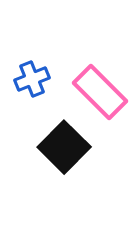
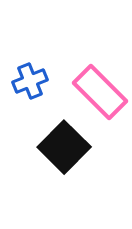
blue cross: moved 2 px left, 2 px down
